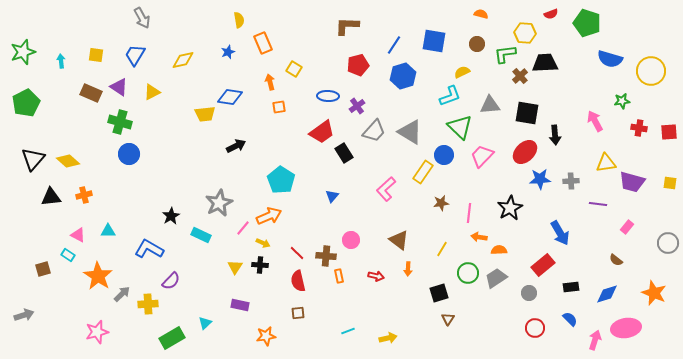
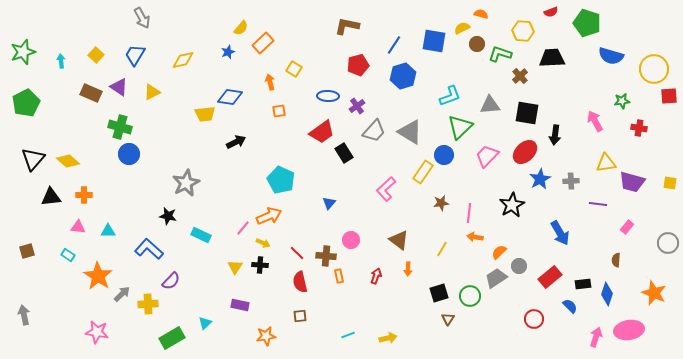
red semicircle at (551, 14): moved 2 px up
yellow semicircle at (239, 20): moved 2 px right, 8 px down; rotated 49 degrees clockwise
brown L-shape at (347, 26): rotated 10 degrees clockwise
yellow hexagon at (525, 33): moved 2 px left, 2 px up
orange rectangle at (263, 43): rotated 70 degrees clockwise
green L-shape at (505, 54): moved 5 px left; rotated 25 degrees clockwise
yellow square at (96, 55): rotated 35 degrees clockwise
blue semicircle at (610, 59): moved 1 px right, 3 px up
black trapezoid at (545, 63): moved 7 px right, 5 px up
yellow circle at (651, 71): moved 3 px right, 2 px up
yellow semicircle at (462, 72): moved 44 px up
orange square at (279, 107): moved 4 px down
green cross at (120, 122): moved 5 px down
green triangle at (460, 127): rotated 32 degrees clockwise
red square at (669, 132): moved 36 px up
black arrow at (555, 135): rotated 12 degrees clockwise
black arrow at (236, 146): moved 4 px up
pink trapezoid at (482, 156): moved 5 px right
blue star at (540, 179): rotated 25 degrees counterclockwise
cyan pentagon at (281, 180): rotated 8 degrees counterclockwise
orange cross at (84, 195): rotated 14 degrees clockwise
blue triangle at (332, 196): moved 3 px left, 7 px down
gray star at (219, 203): moved 33 px left, 20 px up
black star at (510, 208): moved 2 px right, 3 px up
black star at (171, 216): moved 3 px left; rotated 30 degrees counterclockwise
pink triangle at (78, 235): moved 8 px up; rotated 21 degrees counterclockwise
orange arrow at (479, 237): moved 4 px left
blue L-shape at (149, 249): rotated 12 degrees clockwise
orange semicircle at (499, 250): moved 2 px down; rotated 42 degrees counterclockwise
brown semicircle at (616, 260): rotated 56 degrees clockwise
red rectangle at (543, 265): moved 7 px right, 12 px down
brown square at (43, 269): moved 16 px left, 18 px up
green circle at (468, 273): moved 2 px right, 23 px down
red arrow at (376, 276): rotated 84 degrees counterclockwise
red semicircle at (298, 281): moved 2 px right, 1 px down
black rectangle at (571, 287): moved 12 px right, 3 px up
gray circle at (529, 293): moved 10 px left, 27 px up
blue diamond at (607, 294): rotated 55 degrees counterclockwise
brown square at (298, 313): moved 2 px right, 3 px down
gray arrow at (24, 315): rotated 84 degrees counterclockwise
blue semicircle at (570, 319): moved 13 px up
red circle at (535, 328): moved 1 px left, 9 px up
pink ellipse at (626, 328): moved 3 px right, 2 px down
cyan line at (348, 331): moved 4 px down
pink star at (97, 332): rotated 25 degrees clockwise
pink arrow at (595, 340): moved 1 px right, 3 px up
